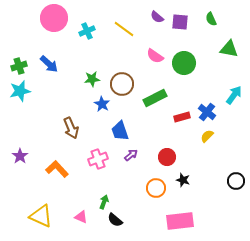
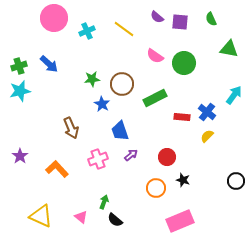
red rectangle: rotated 21 degrees clockwise
pink triangle: rotated 16 degrees clockwise
pink rectangle: rotated 16 degrees counterclockwise
